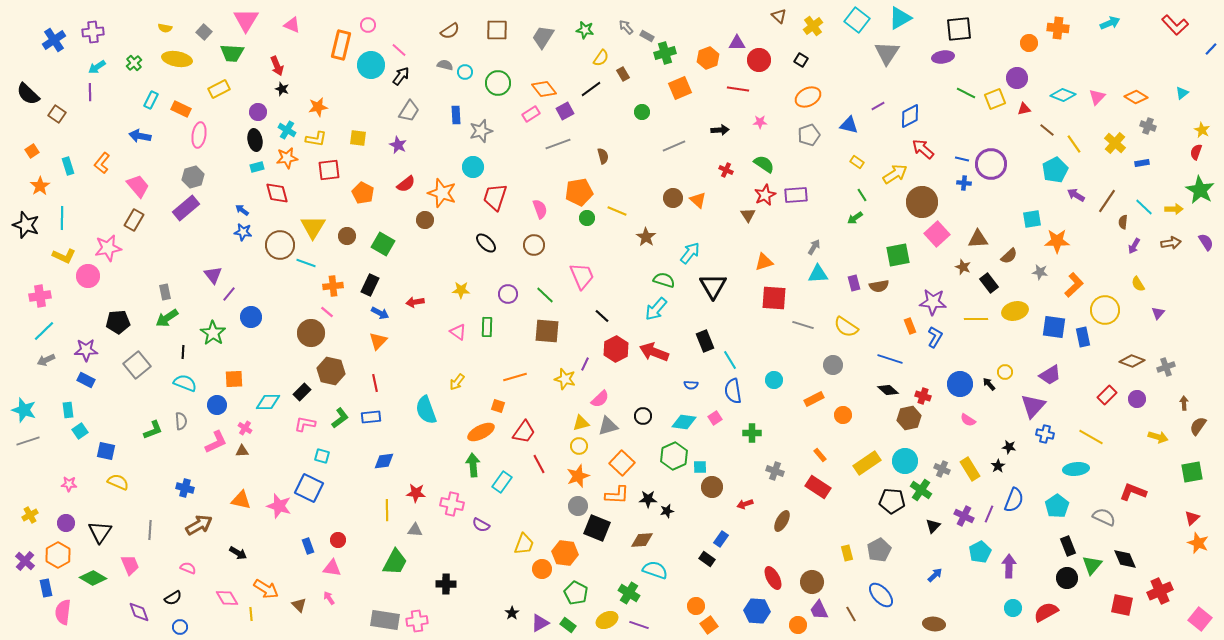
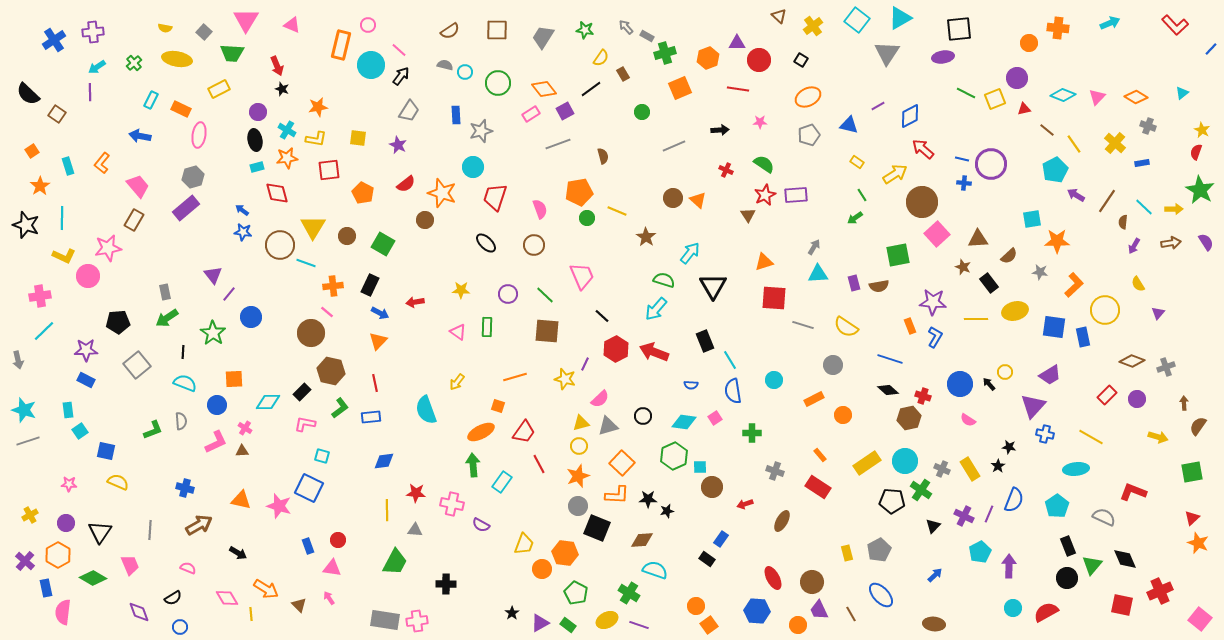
gray arrow at (46, 360): moved 28 px left; rotated 78 degrees counterclockwise
green L-shape at (340, 418): moved 10 px up
